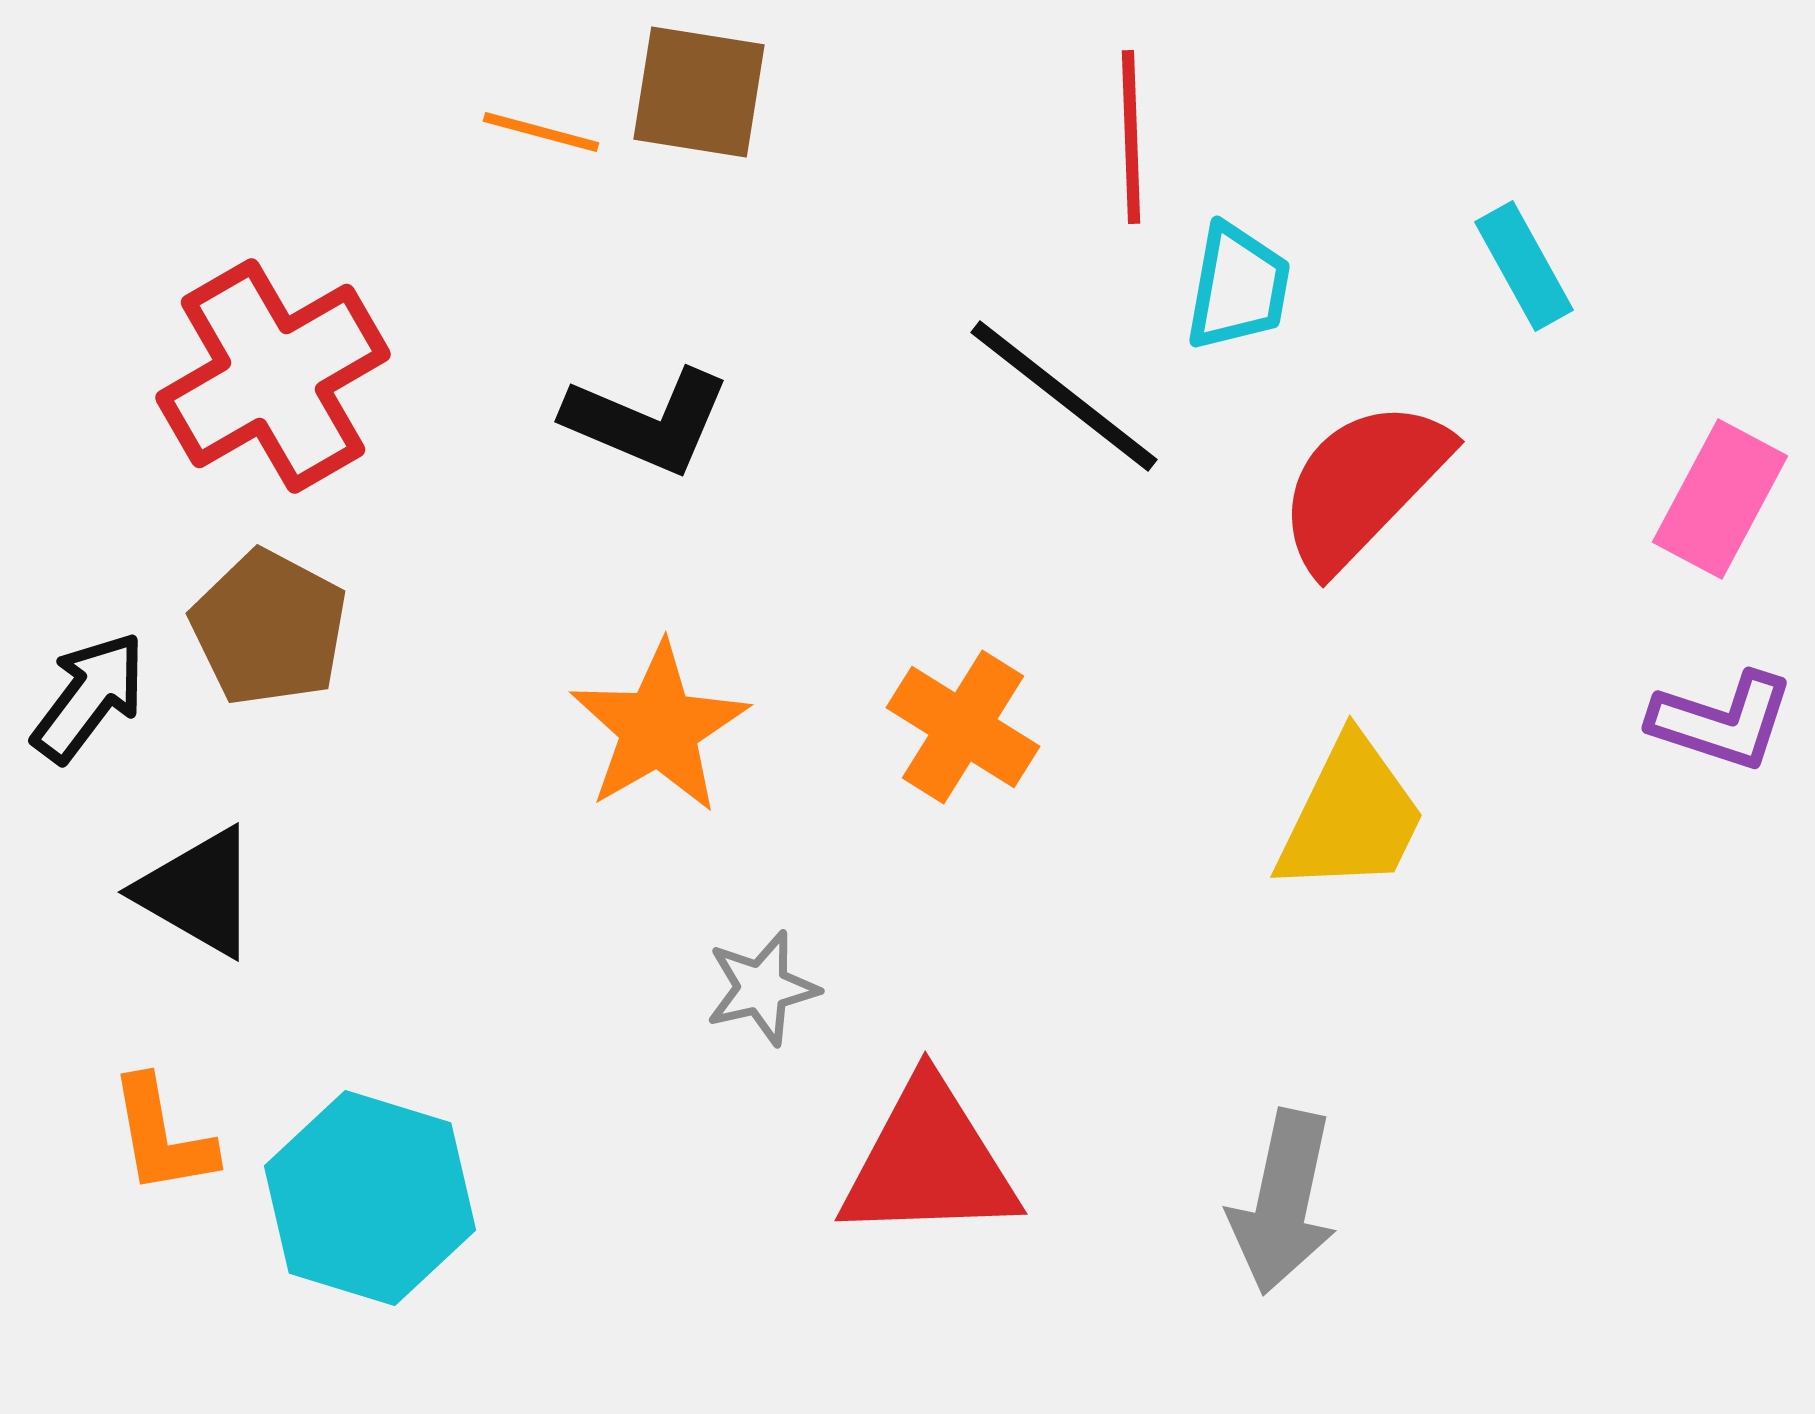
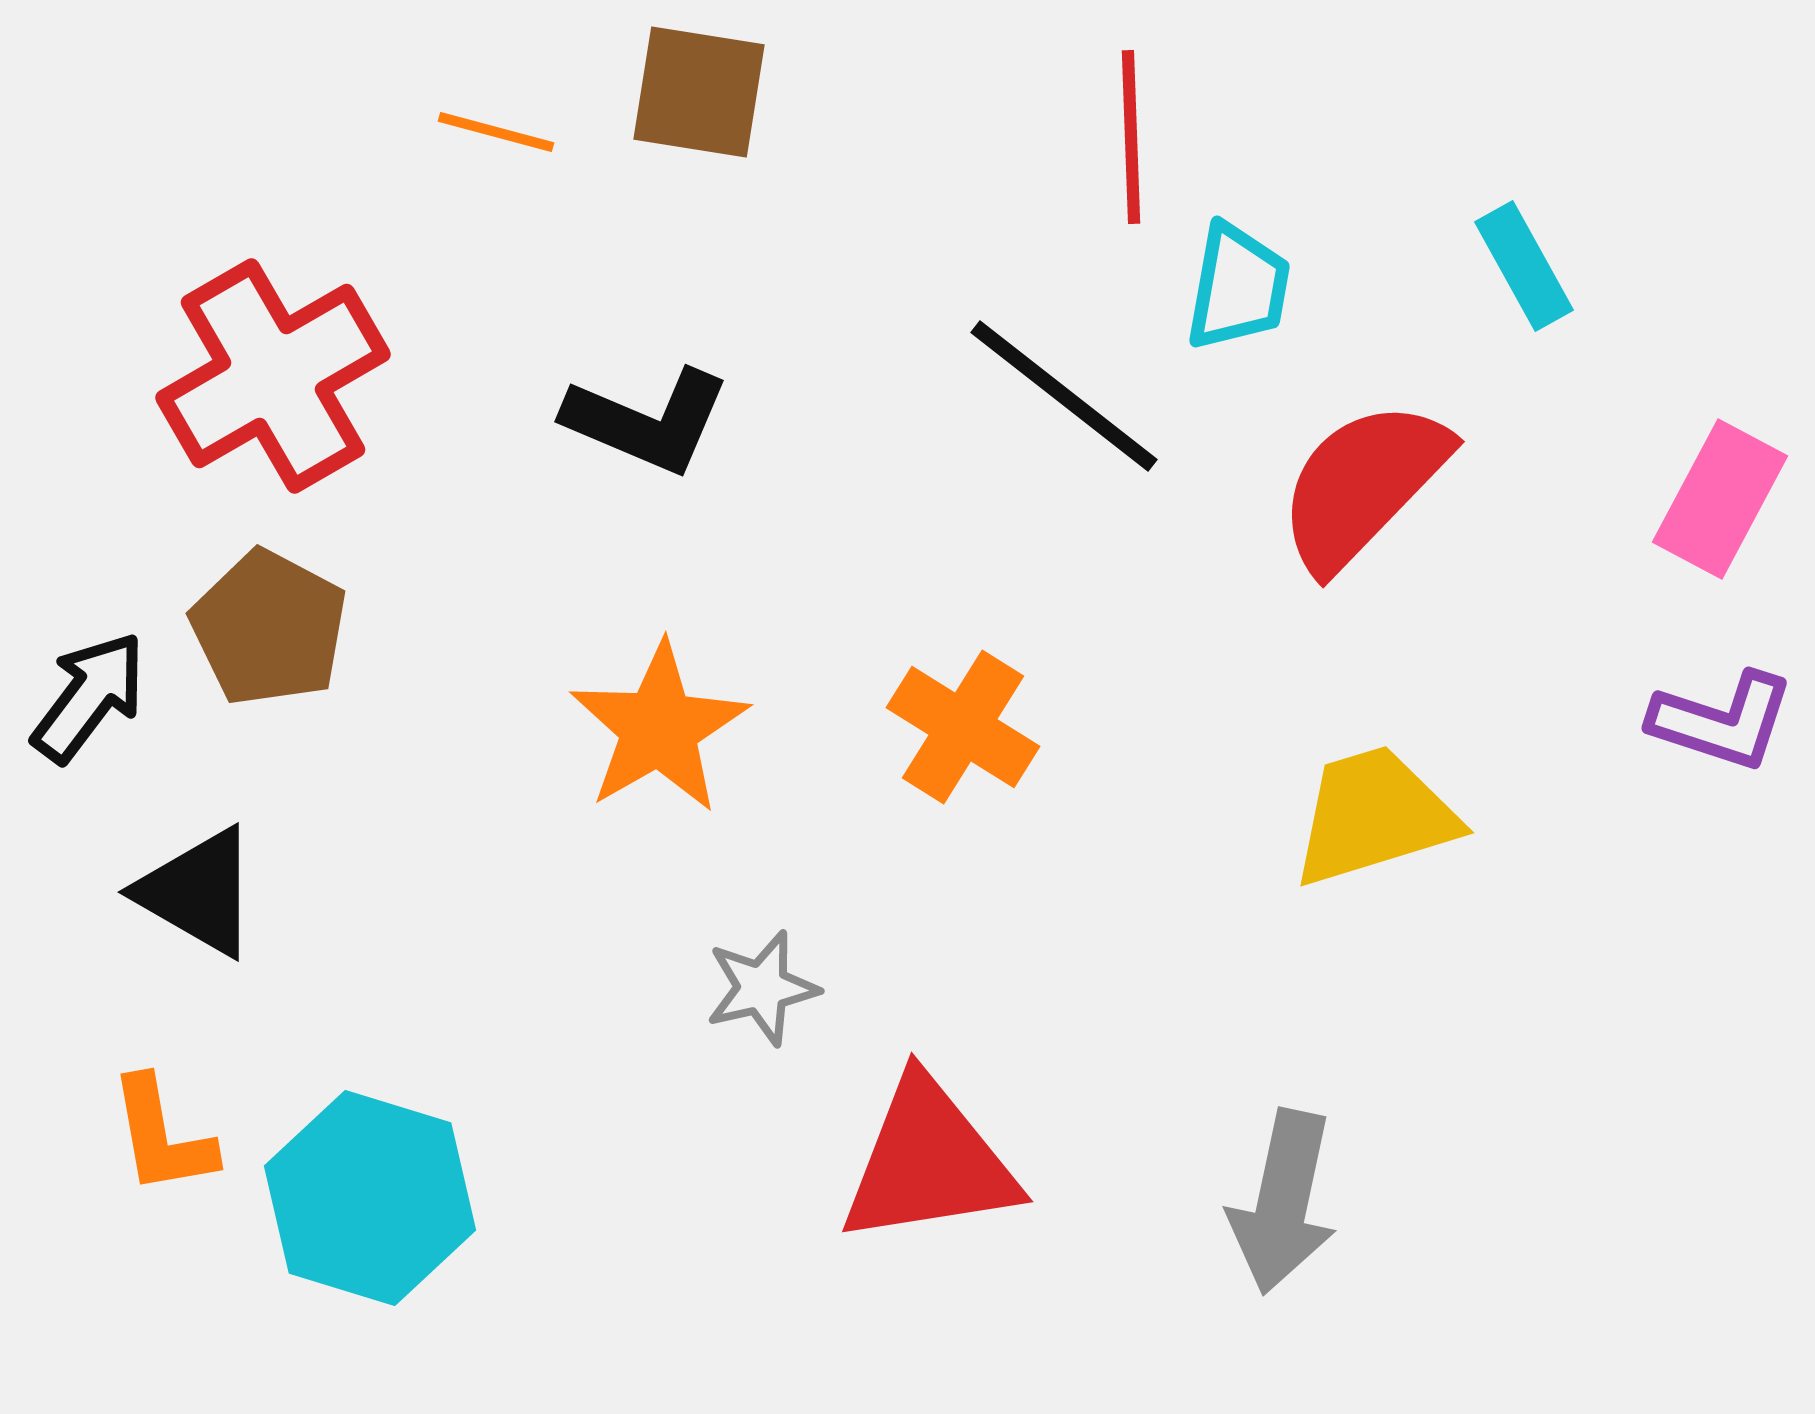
orange line: moved 45 px left
yellow trapezoid: moved 23 px right; rotated 133 degrees counterclockwise
red triangle: rotated 7 degrees counterclockwise
